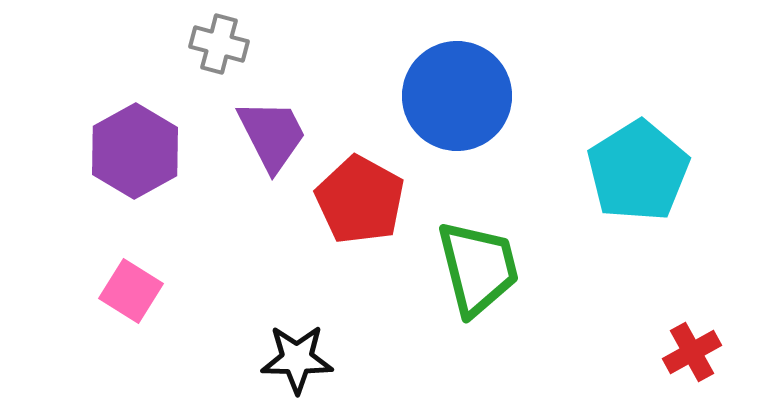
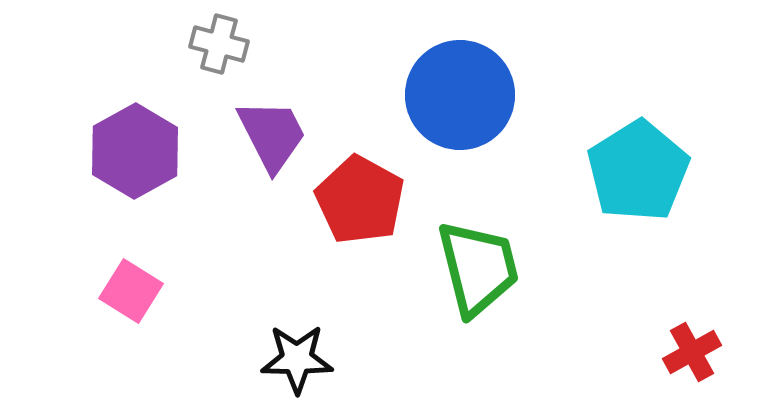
blue circle: moved 3 px right, 1 px up
